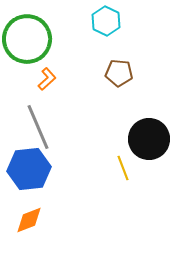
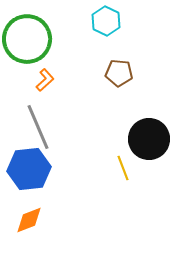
orange L-shape: moved 2 px left, 1 px down
